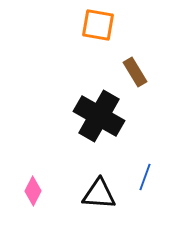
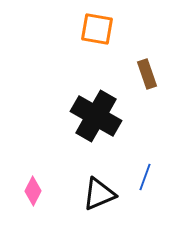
orange square: moved 1 px left, 4 px down
brown rectangle: moved 12 px right, 2 px down; rotated 12 degrees clockwise
black cross: moved 3 px left
black triangle: rotated 27 degrees counterclockwise
